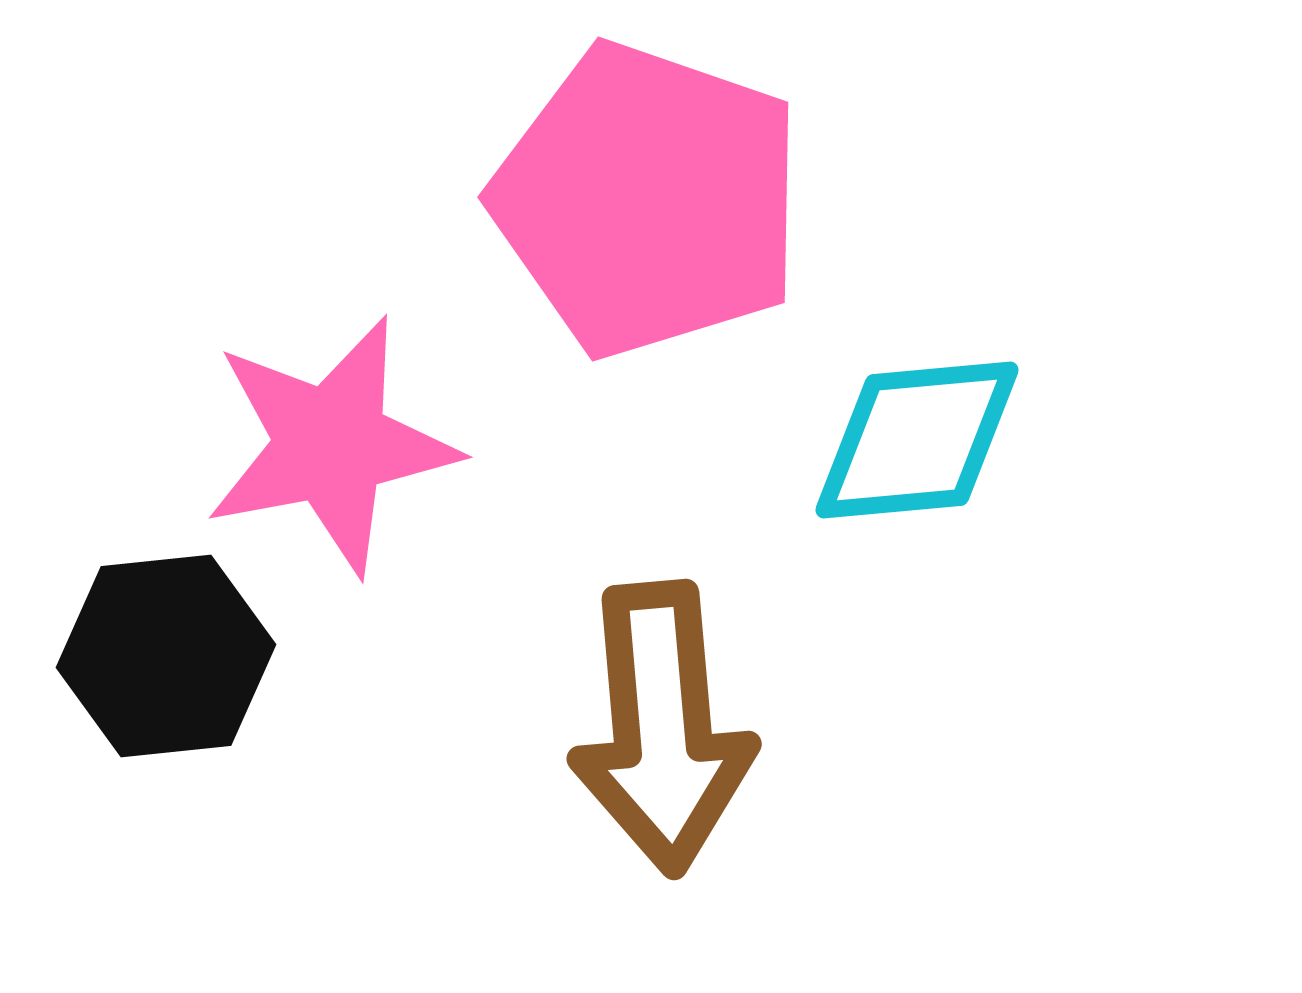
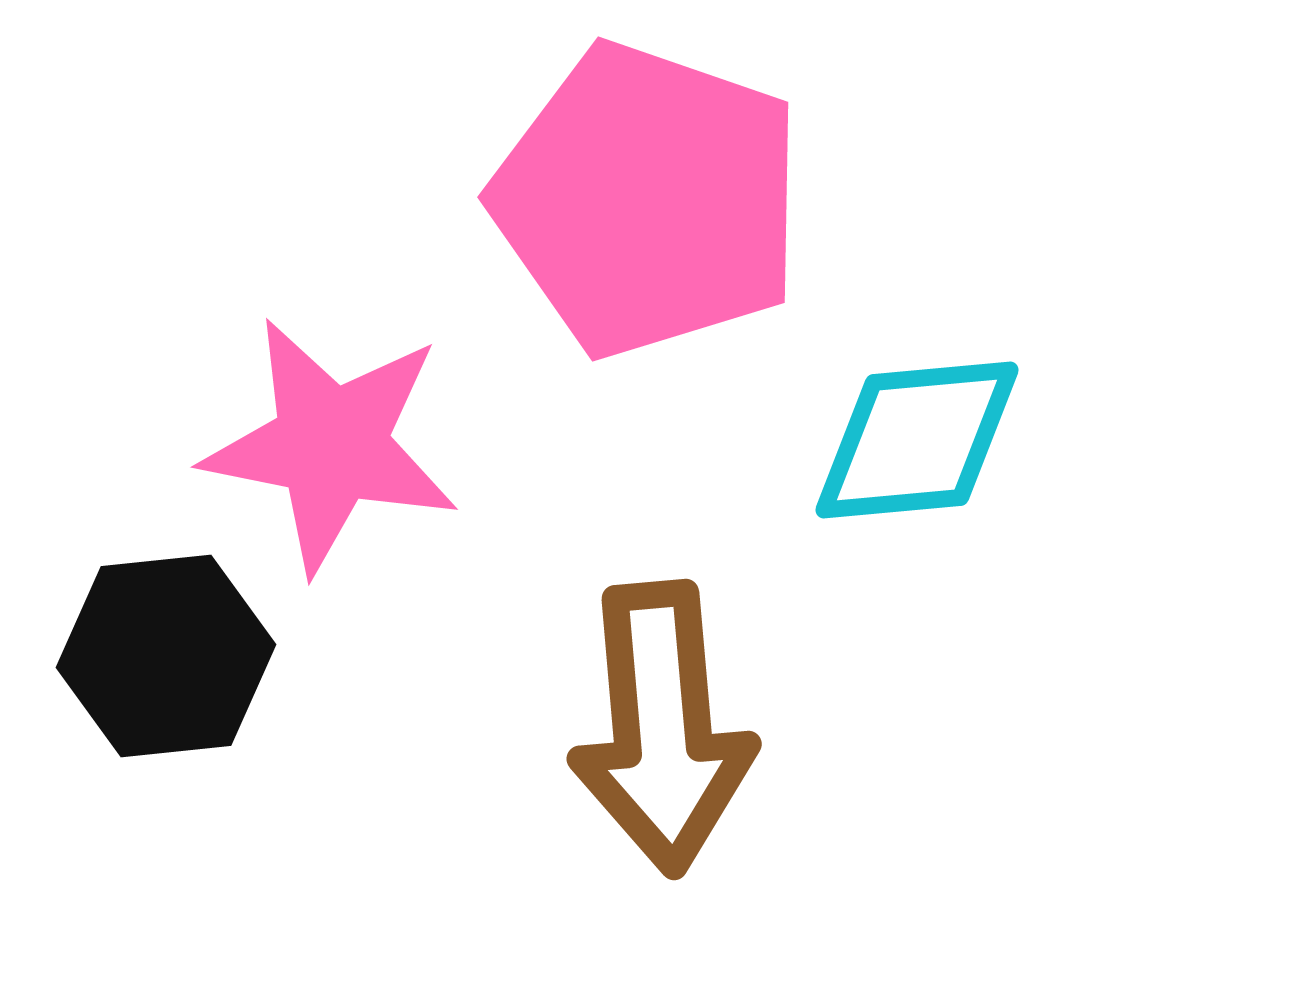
pink star: rotated 22 degrees clockwise
